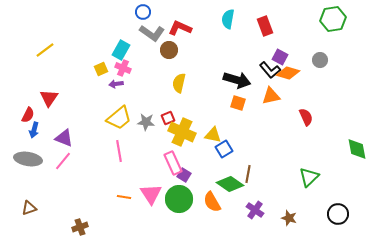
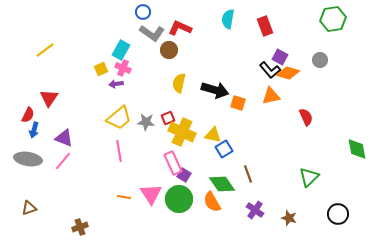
black arrow at (237, 80): moved 22 px left, 10 px down
brown line at (248, 174): rotated 30 degrees counterclockwise
green diamond at (230, 184): moved 8 px left; rotated 20 degrees clockwise
